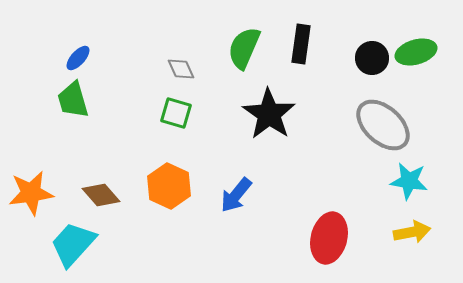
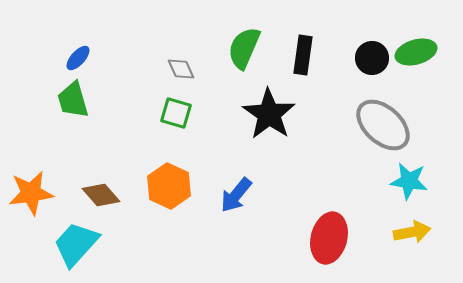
black rectangle: moved 2 px right, 11 px down
cyan trapezoid: moved 3 px right
